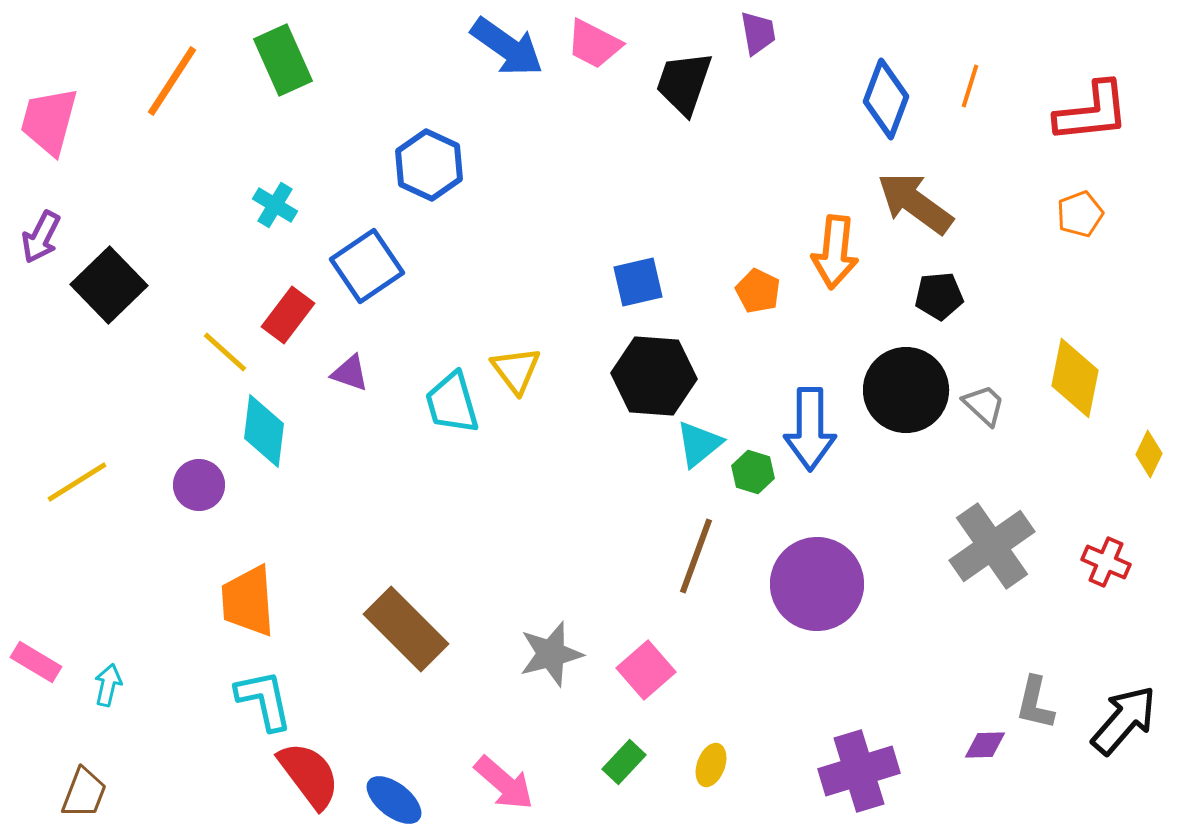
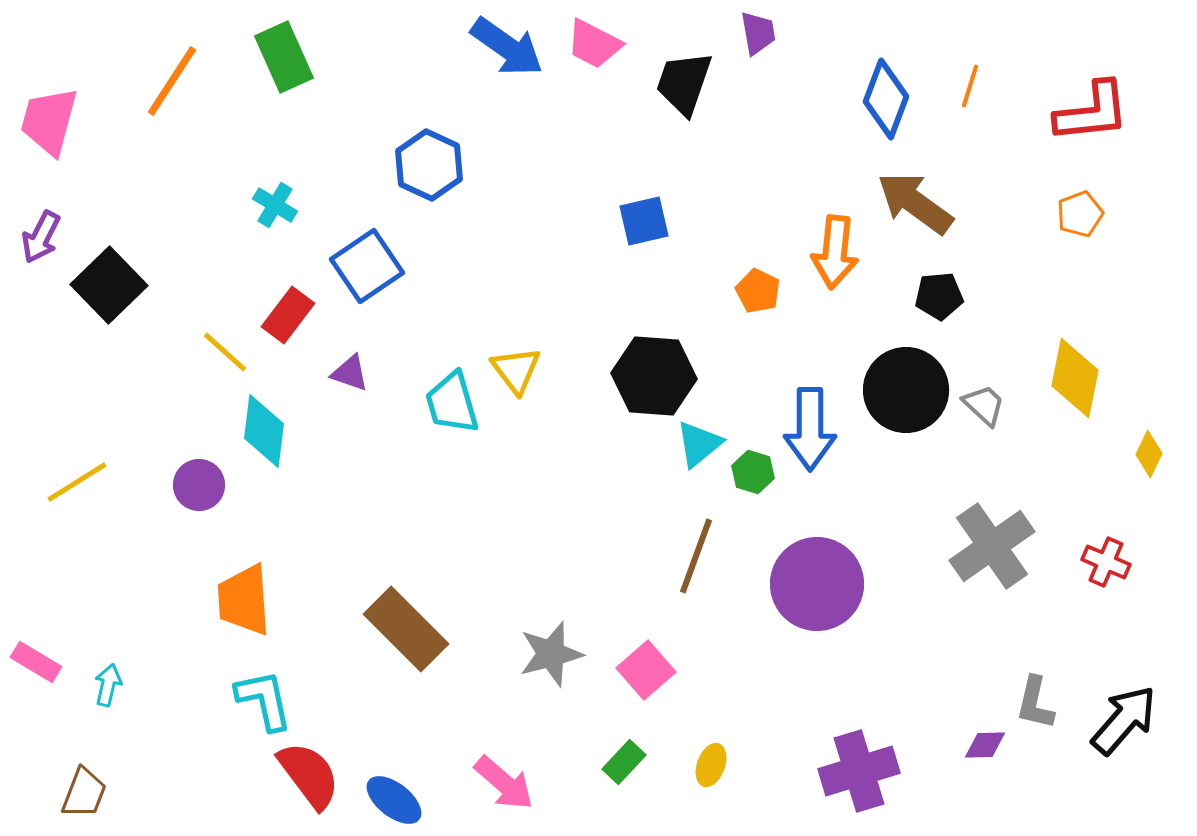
green rectangle at (283, 60): moved 1 px right, 3 px up
blue square at (638, 282): moved 6 px right, 61 px up
orange trapezoid at (248, 601): moved 4 px left, 1 px up
